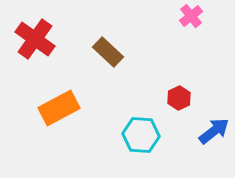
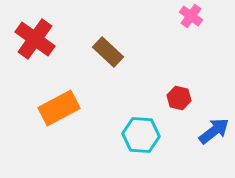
pink cross: rotated 15 degrees counterclockwise
red hexagon: rotated 20 degrees counterclockwise
